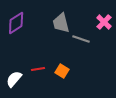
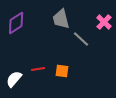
gray trapezoid: moved 4 px up
gray line: rotated 24 degrees clockwise
orange square: rotated 24 degrees counterclockwise
